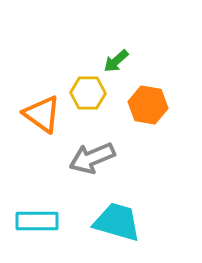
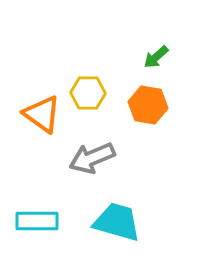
green arrow: moved 40 px right, 4 px up
